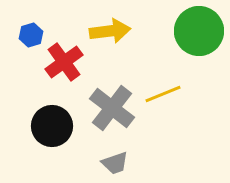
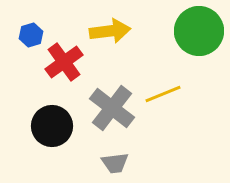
gray trapezoid: rotated 12 degrees clockwise
